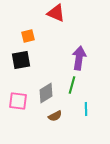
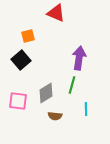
black square: rotated 30 degrees counterclockwise
brown semicircle: rotated 32 degrees clockwise
